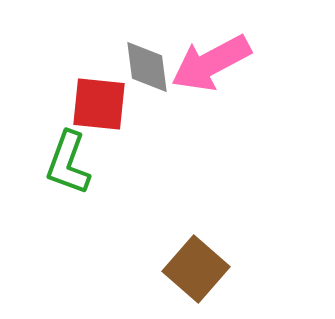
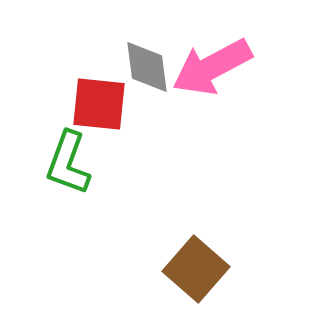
pink arrow: moved 1 px right, 4 px down
